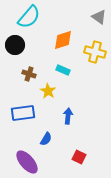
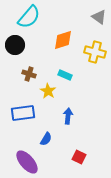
cyan rectangle: moved 2 px right, 5 px down
